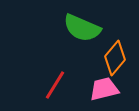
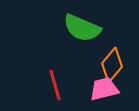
orange diamond: moved 3 px left, 7 px down
red line: rotated 48 degrees counterclockwise
